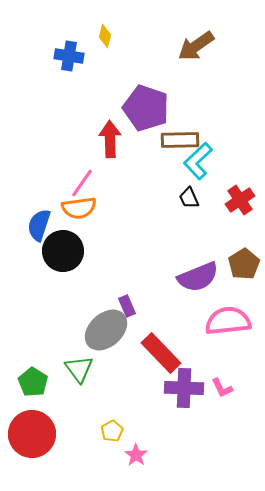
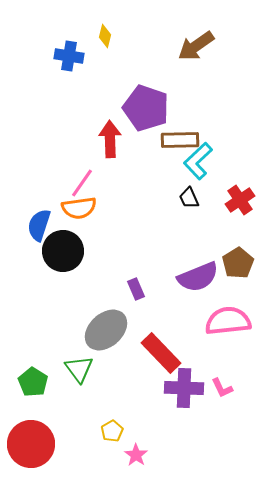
brown pentagon: moved 6 px left, 1 px up
purple rectangle: moved 9 px right, 17 px up
red circle: moved 1 px left, 10 px down
